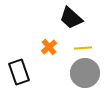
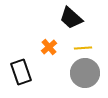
black rectangle: moved 2 px right
